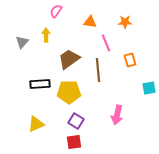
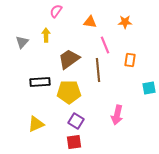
pink line: moved 1 px left, 2 px down
orange rectangle: rotated 24 degrees clockwise
black rectangle: moved 2 px up
